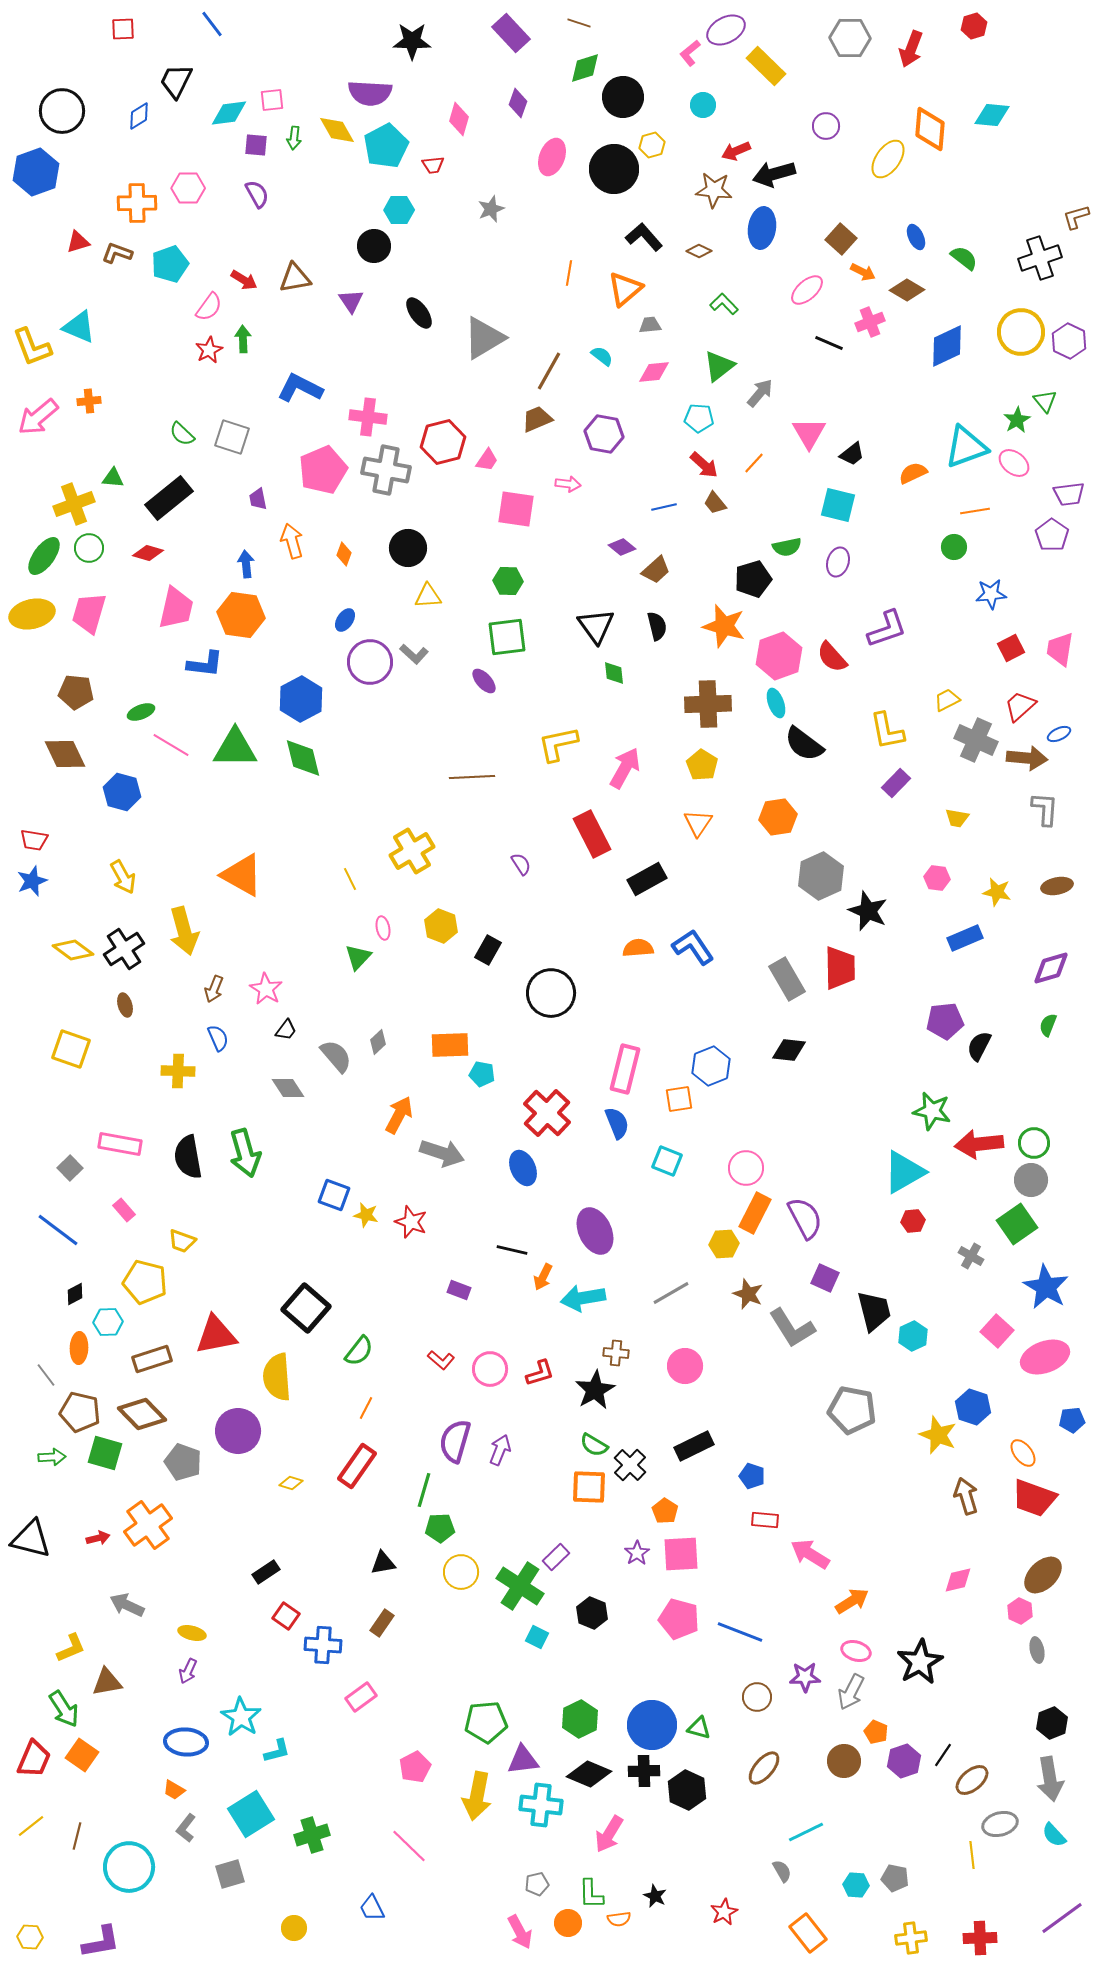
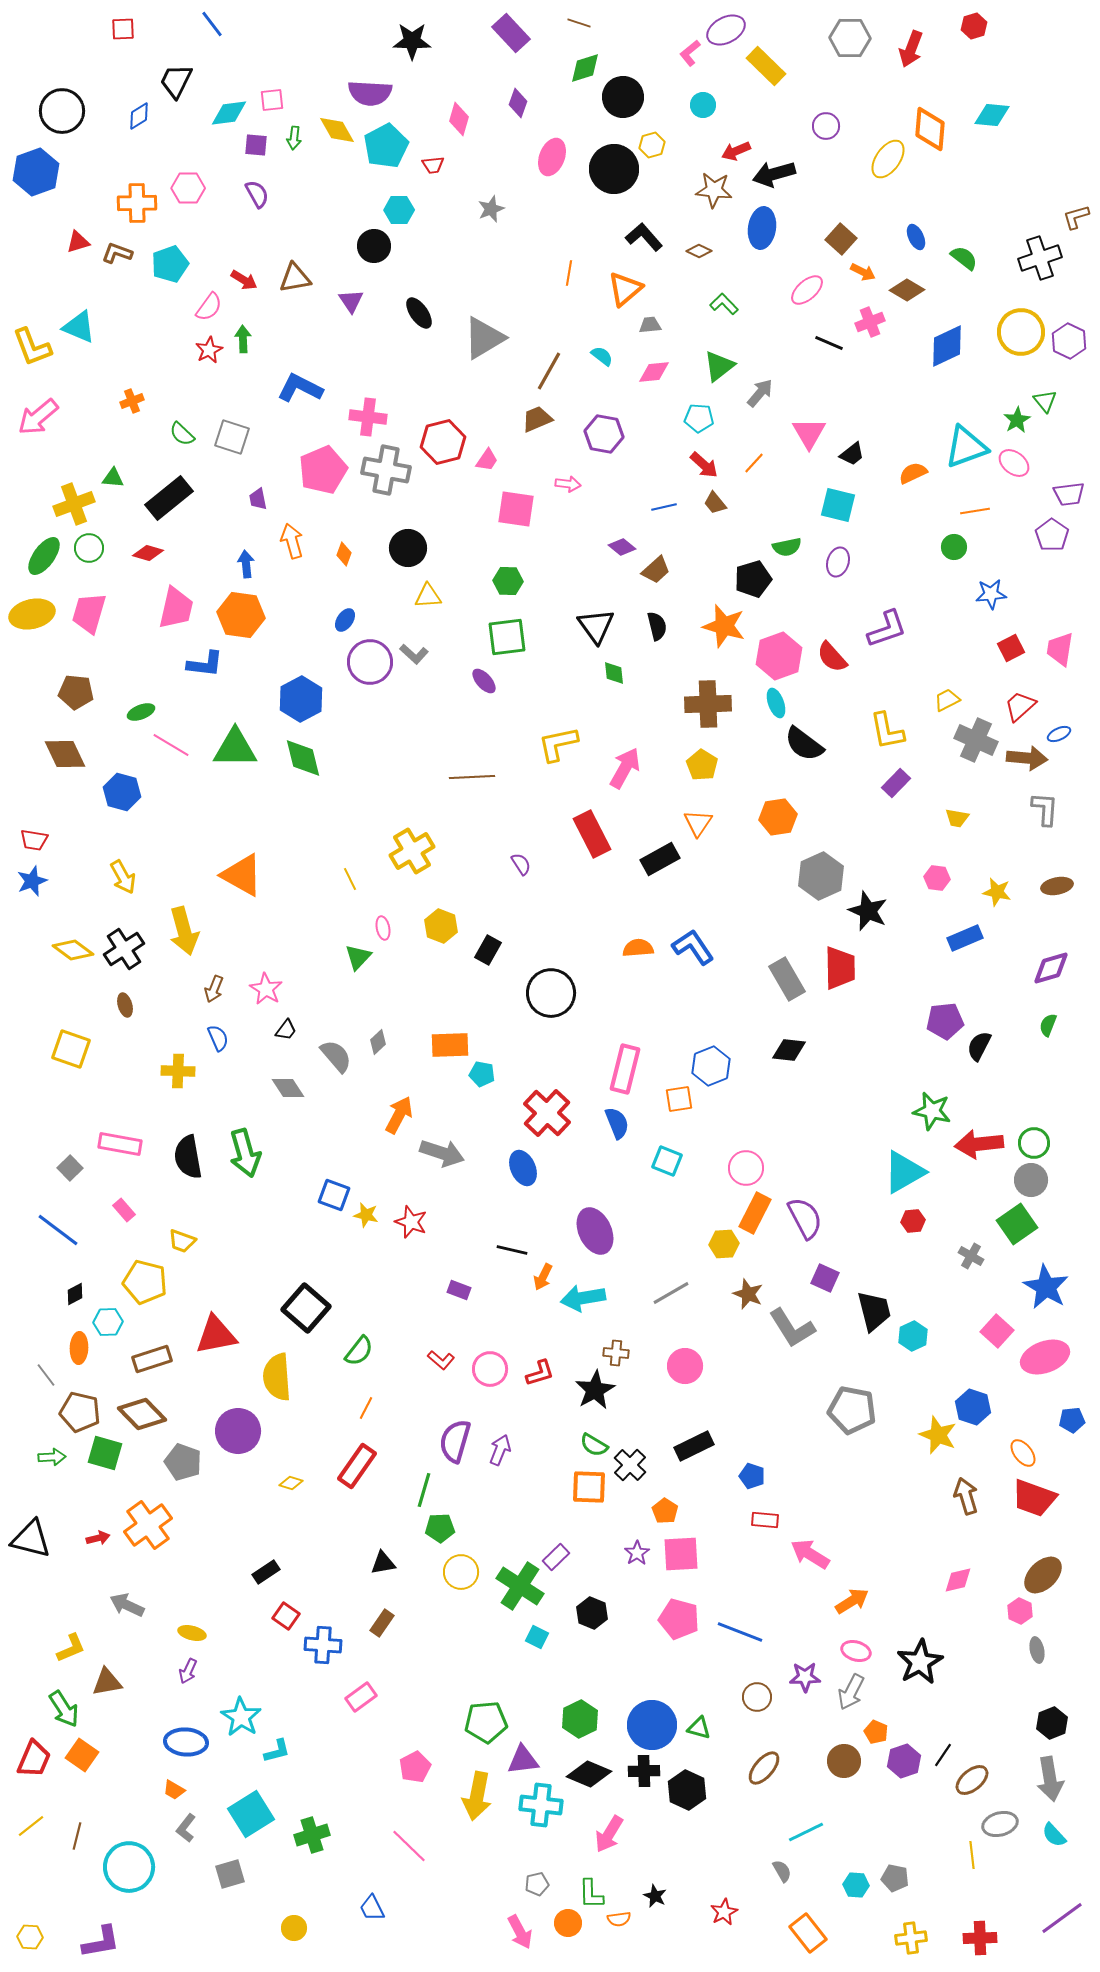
orange cross at (89, 401): moved 43 px right; rotated 15 degrees counterclockwise
black rectangle at (647, 879): moved 13 px right, 20 px up
